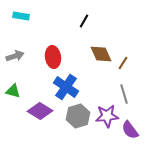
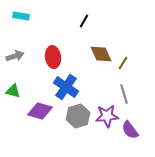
purple diamond: rotated 15 degrees counterclockwise
